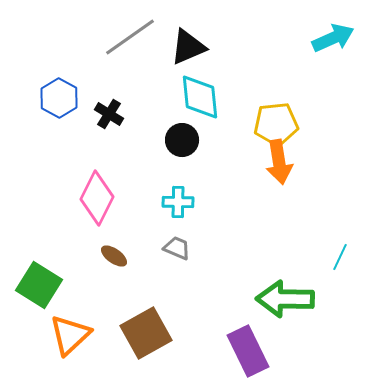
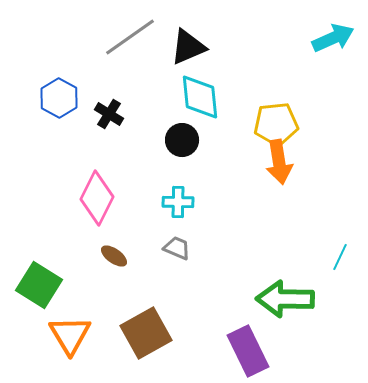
orange triangle: rotated 18 degrees counterclockwise
